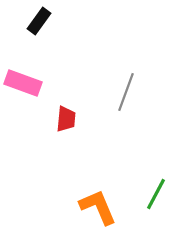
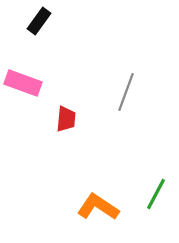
orange L-shape: rotated 33 degrees counterclockwise
